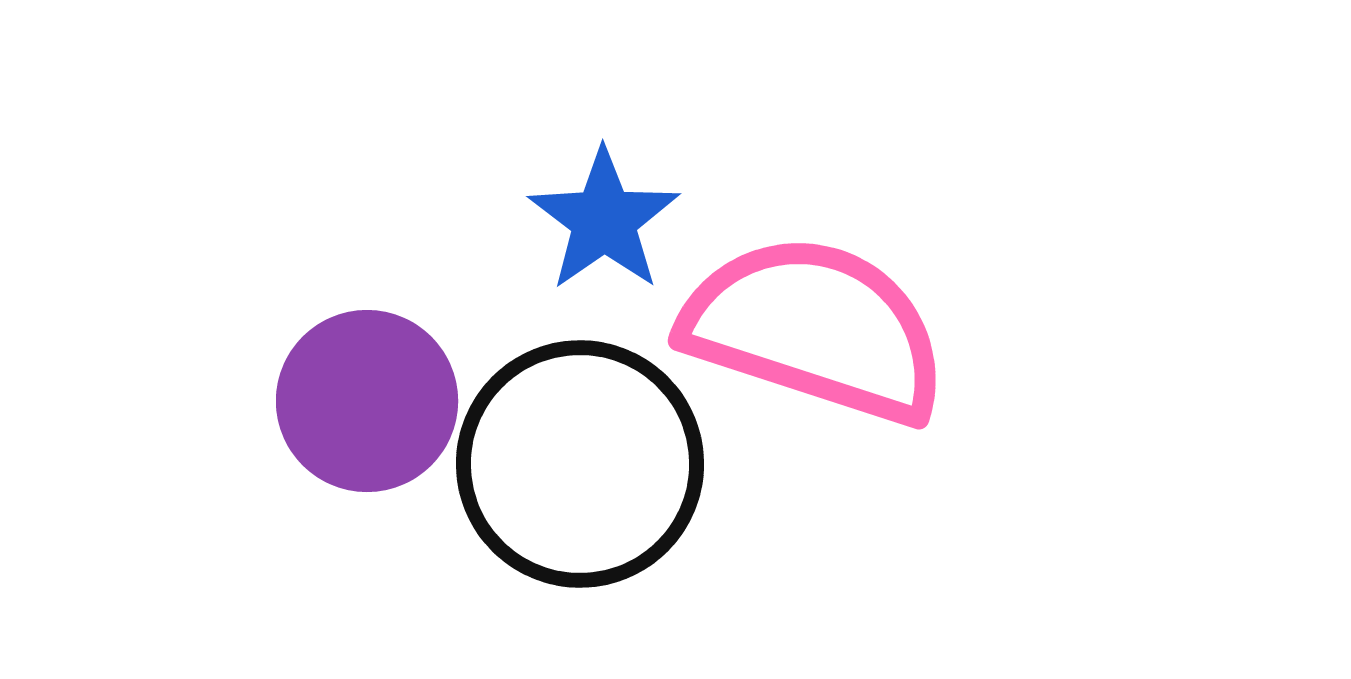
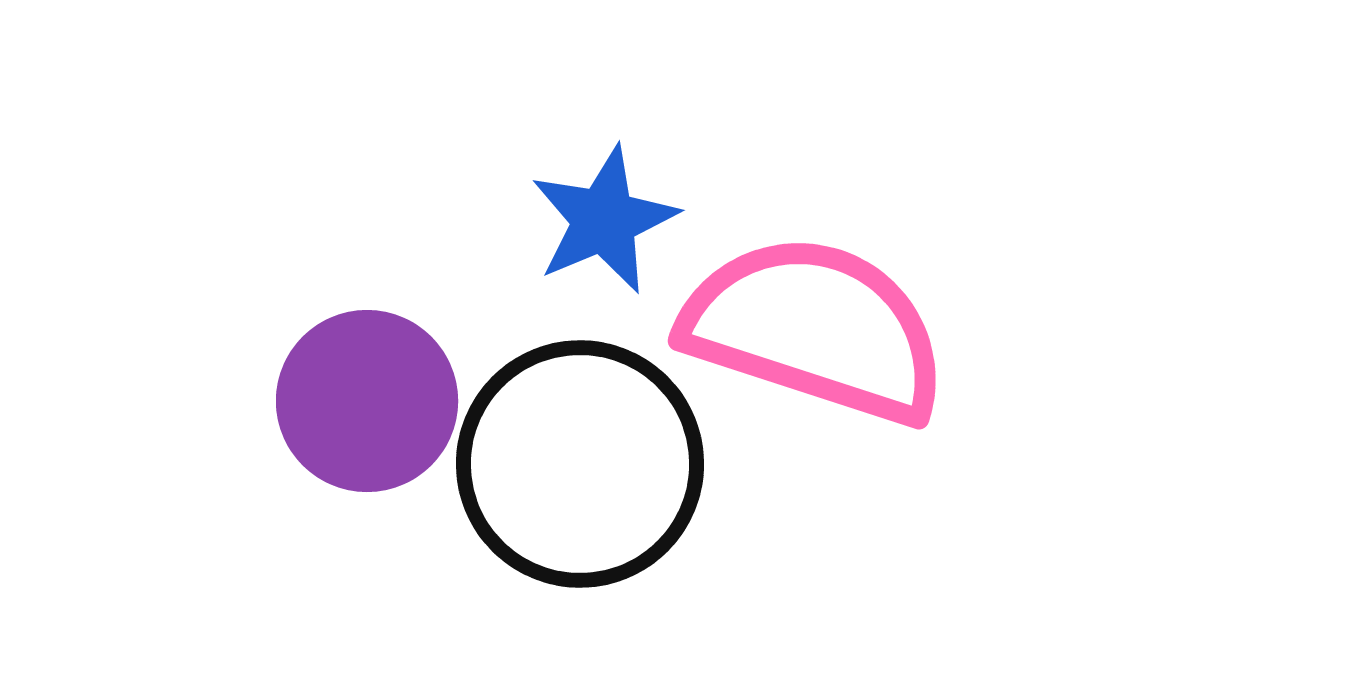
blue star: rotated 12 degrees clockwise
